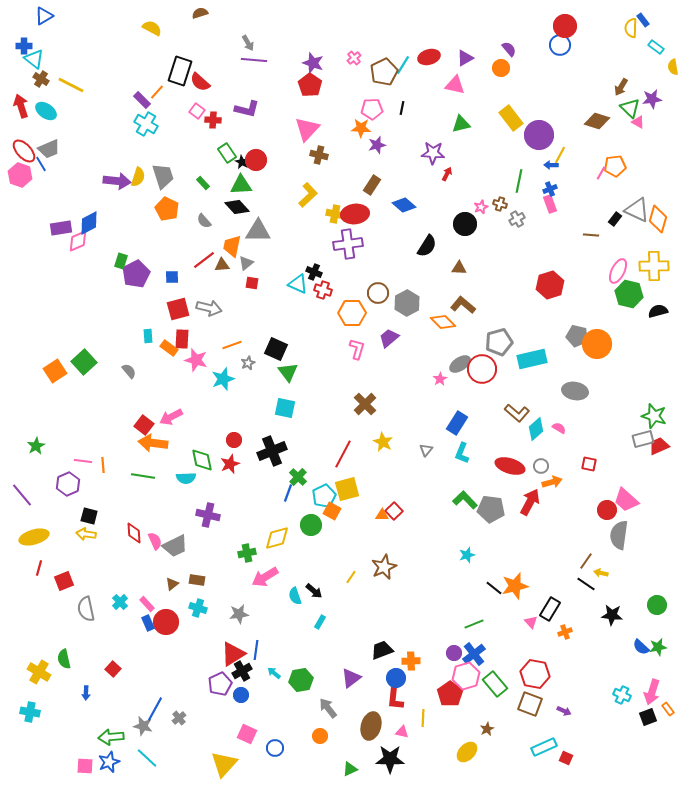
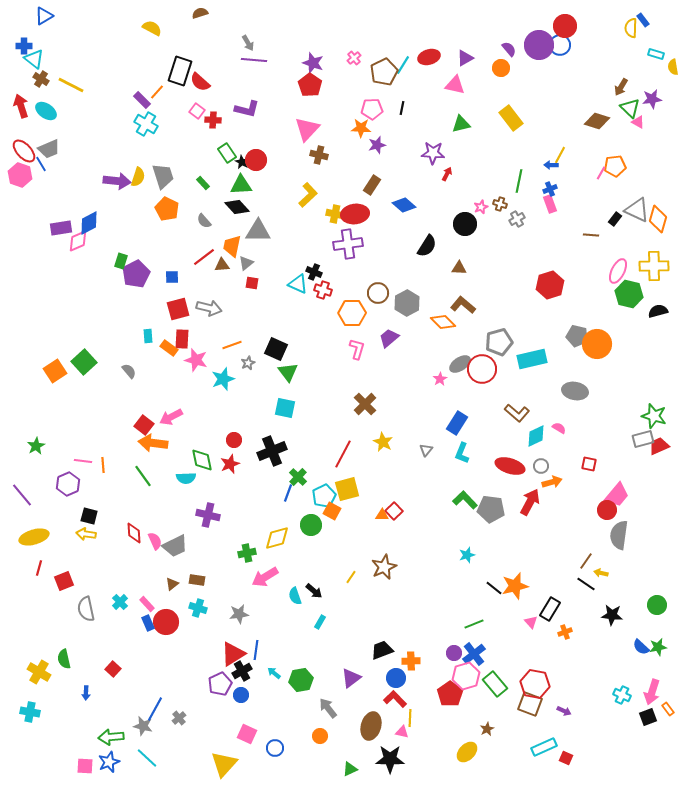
cyan rectangle at (656, 47): moved 7 px down; rotated 21 degrees counterclockwise
purple circle at (539, 135): moved 90 px up
red line at (204, 260): moved 3 px up
cyan diamond at (536, 429): moved 7 px down; rotated 15 degrees clockwise
green line at (143, 476): rotated 45 degrees clockwise
pink trapezoid at (626, 500): moved 9 px left, 5 px up; rotated 92 degrees counterclockwise
red hexagon at (535, 674): moved 10 px down
red L-shape at (395, 699): rotated 130 degrees clockwise
yellow line at (423, 718): moved 13 px left
